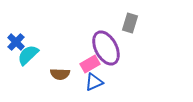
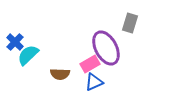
blue cross: moved 1 px left
